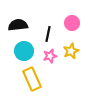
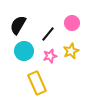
black semicircle: rotated 54 degrees counterclockwise
black line: rotated 28 degrees clockwise
yellow rectangle: moved 5 px right, 4 px down
